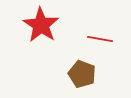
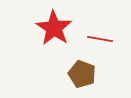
red star: moved 13 px right, 3 px down
